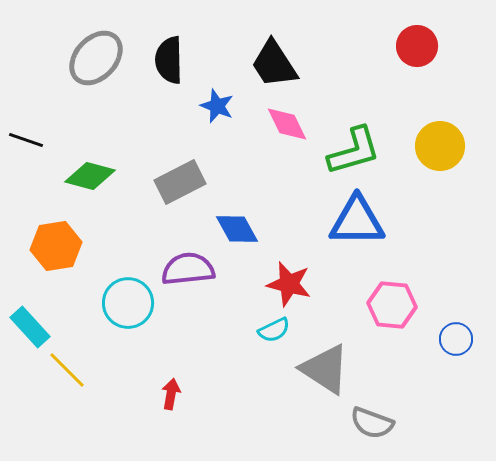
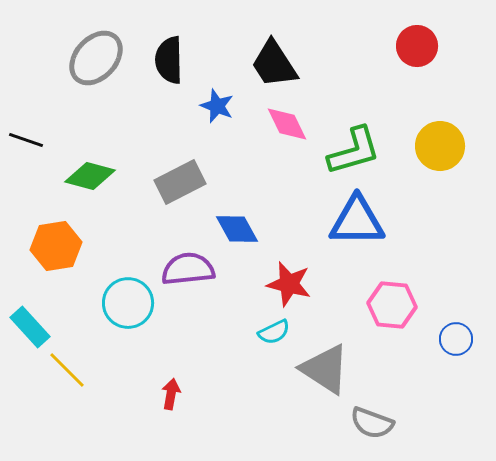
cyan semicircle: moved 2 px down
